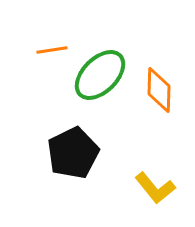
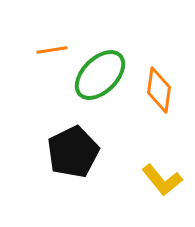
orange diamond: rotated 6 degrees clockwise
black pentagon: moved 1 px up
yellow L-shape: moved 7 px right, 8 px up
